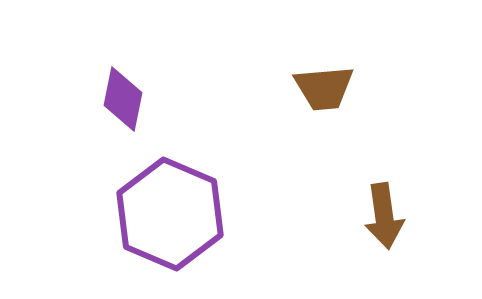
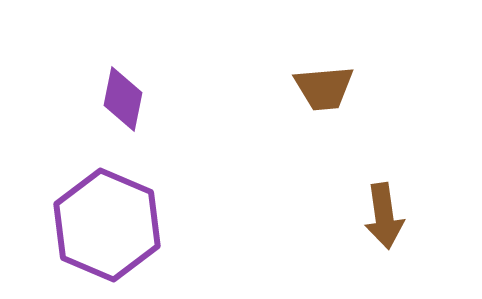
purple hexagon: moved 63 px left, 11 px down
